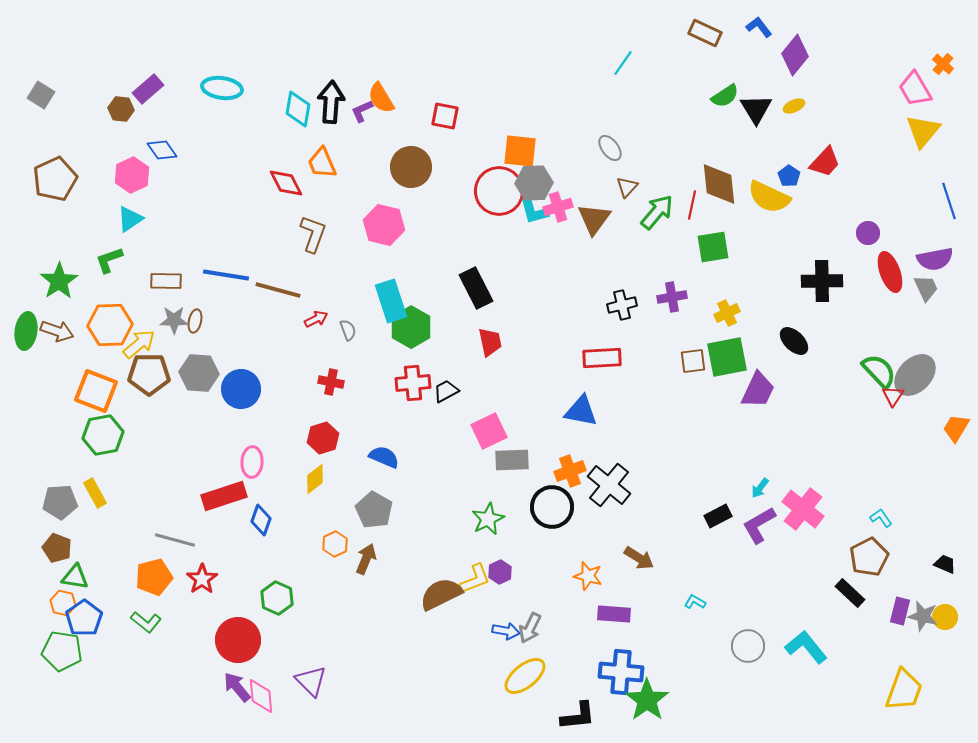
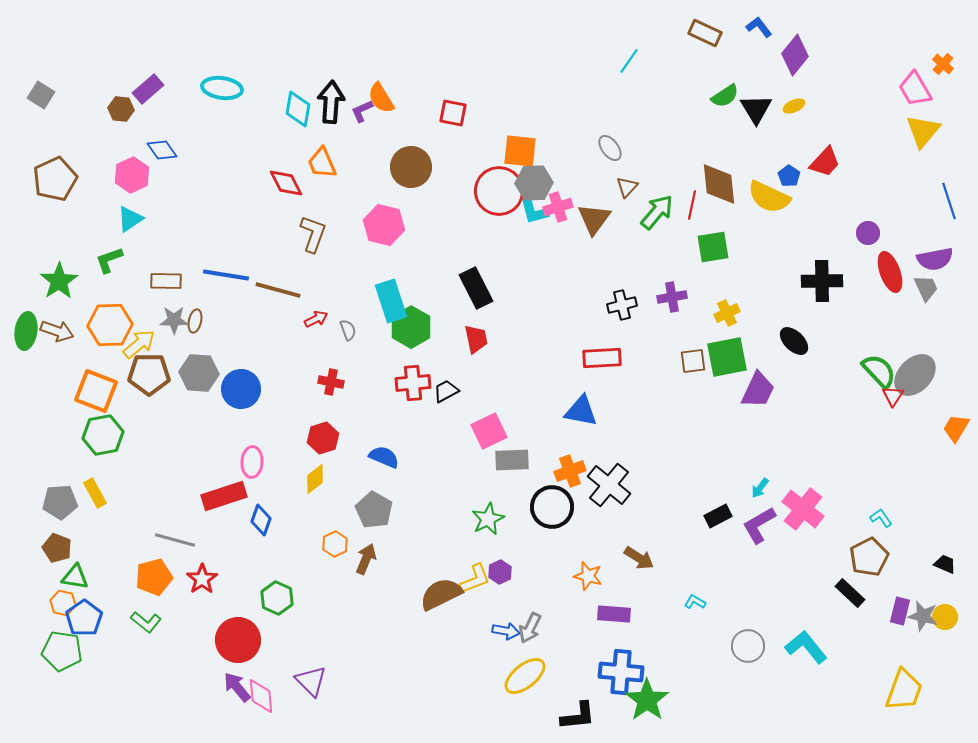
cyan line at (623, 63): moved 6 px right, 2 px up
red square at (445, 116): moved 8 px right, 3 px up
red trapezoid at (490, 342): moved 14 px left, 3 px up
